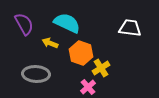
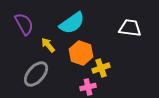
cyan semicircle: moved 5 px right; rotated 120 degrees clockwise
yellow arrow: moved 2 px left, 2 px down; rotated 28 degrees clockwise
yellow cross: rotated 12 degrees clockwise
gray ellipse: rotated 52 degrees counterclockwise
pink cross: rotated 28 degrees clockwise
